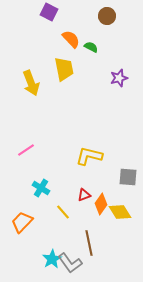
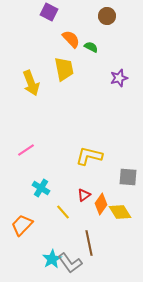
red triangle: rotated 16 degrees counterclockwise
orange trapezoid: moved 3 px down
